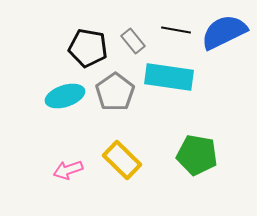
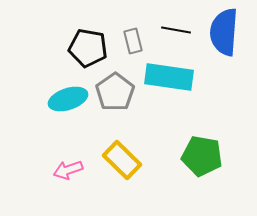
blue semicircle: rotated 60 degrees counterclockwise
gray rectangle: rotated 25 degrees clockwise
cyan ellipse: moved 3 px right, 3 px down
green pentagon: moved 5 px right, 1 px down
